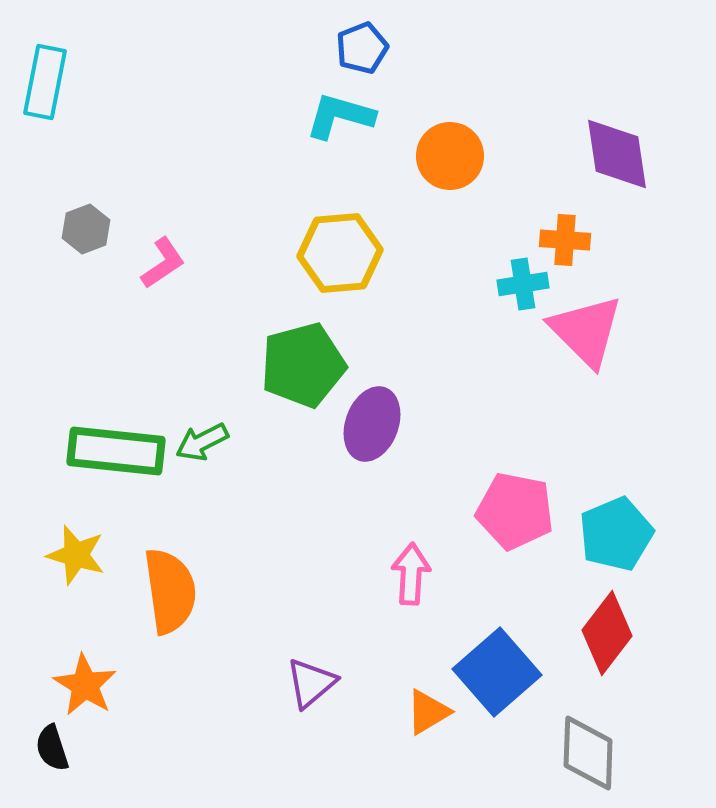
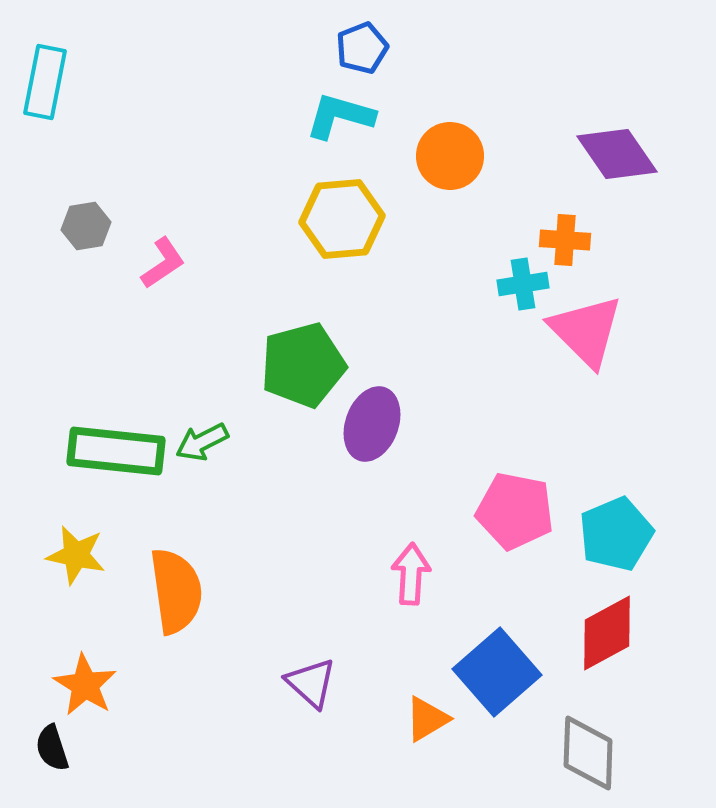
purple diamond: rotated 26 degrees counterclockwise
gray hexagon: moved 3 px up; rotated 12 degrees clockwise
yellow hexagon: moved 2 px right, 34 px up
yellow star: rotated 4 degrees counterclockwise
orange semicircle: moved 6 px right
red diamond: rotated 24 degrees clockwise
purple triangle: rotated 38 degrees counterclockwise
orange triangle: moved 1 px left, 7 px down
